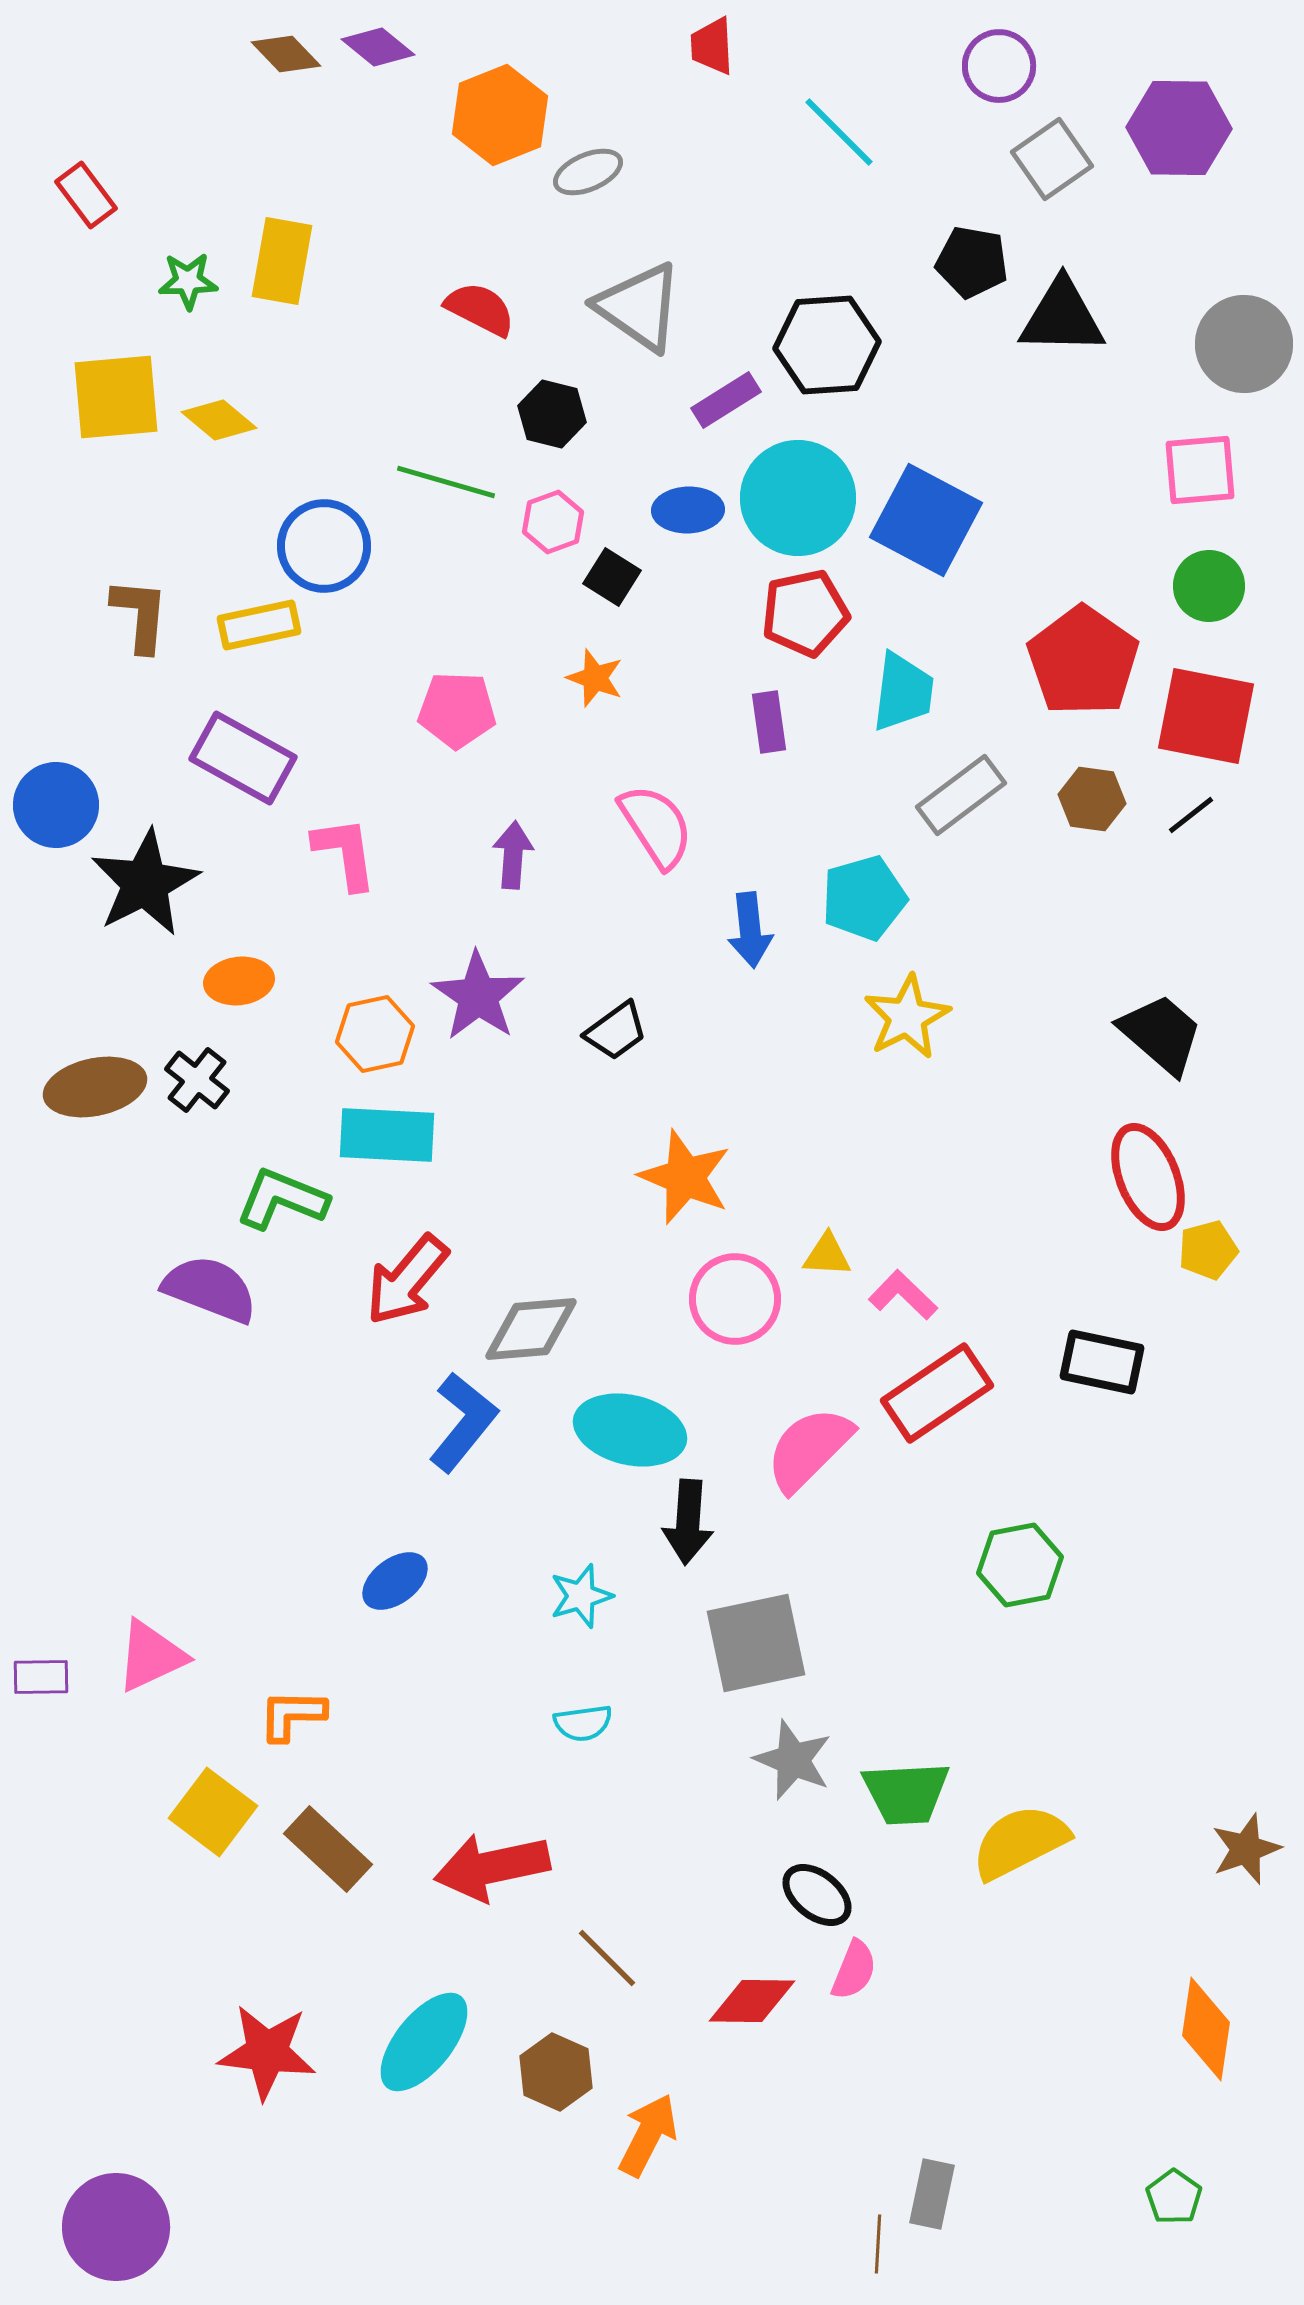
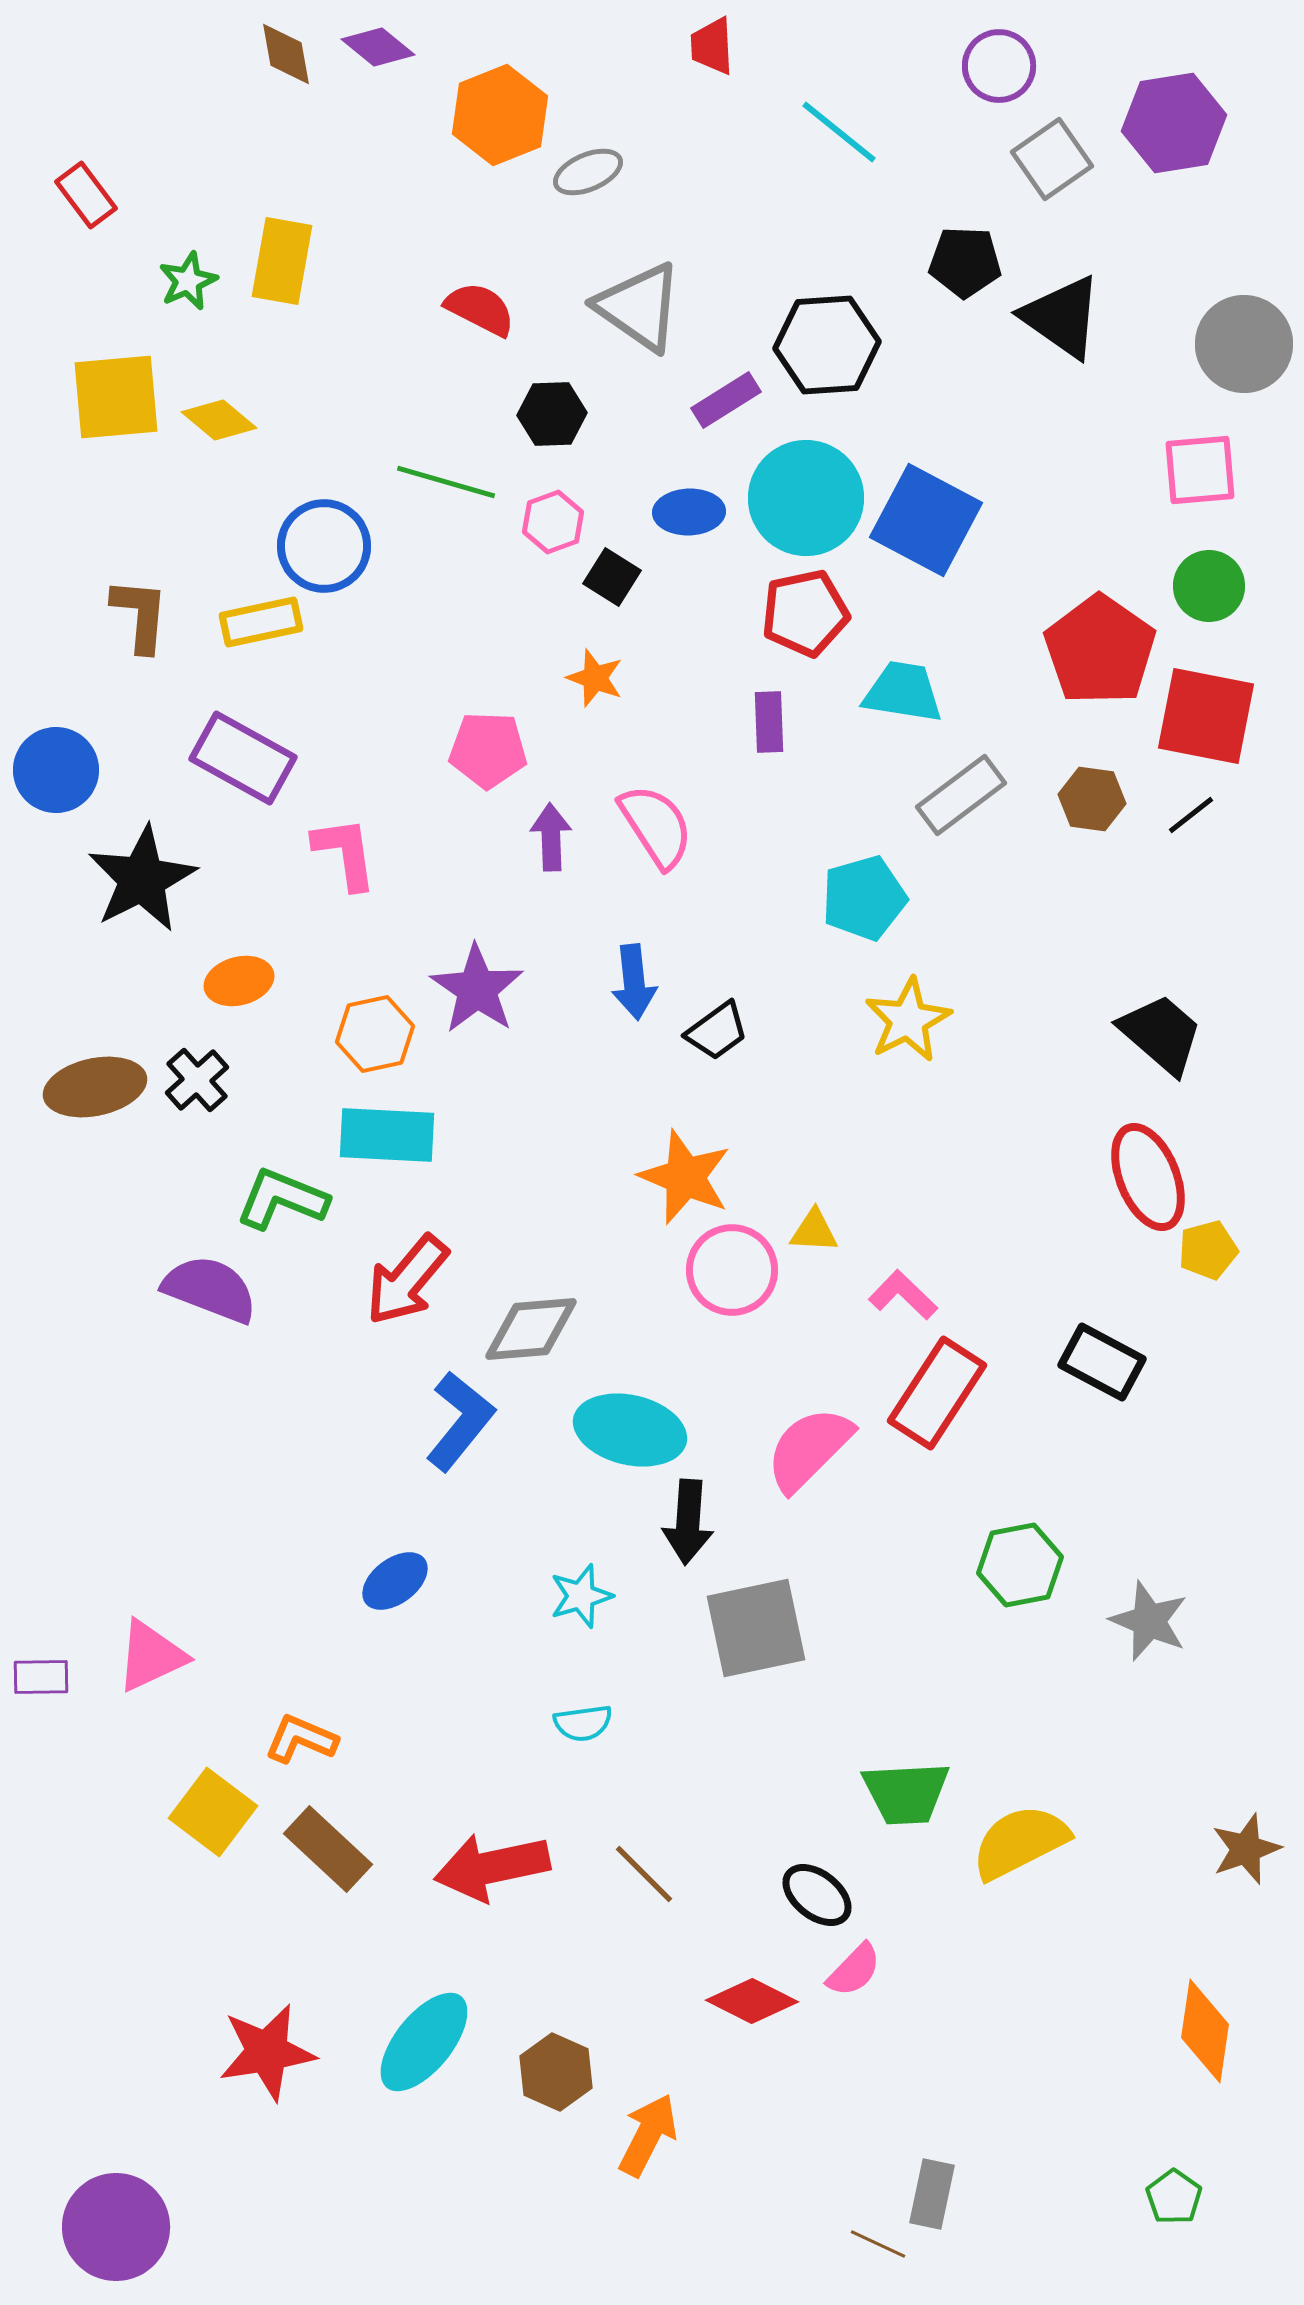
brown diamond at (286, 54): rotated 34 degrees clockwise
purple hexagon at (1179, 128): moved 5 px left, 5 px up; rotated 10 degrees counterclockwise
cyan line at (839, 132): rotated 6 degrees counterclockwise
black pentagon at (972, 262): moved 7 px left; rotated 8 degrees counterclockwise
green star at (188, 281): rotated 22 degrees counterclockwise
black triangle at (1062, 317): rotated 34 degrees clockwise
black hexagon at (552, 414): rotated 16 degrees counterclockwise
cyan circle at (798, 498): moved 8 px right
blue ellipse at (688, 510): moved 1 px right, 2 px down
yellow rectangle at (259, 625): moved 2 px right, 3 px up
red pentagon at (1083, 661): moved 17 px right, 11 px up
cyan trapezoid at (903, 692): rotated 88 degrees counterclockwise
pink pentagon at (457, 710): moved 31 px right, 40 px down
purple rectangle at (769, 722): rotated 6 degrees clockwise
blue circle at (56, 805): moved 35 px up
purple arrow at (513, 855): moved 38 px right, 18 px up; rotated 6 degrees counterclockwise
black star at (145, 883): moved 3 px left, 4 px up
blue arrow at (750, 930): moved 116 px left, 52 px down
orange ellipse at (239, 981): rotated 8 degrees counterclockwise
purple star at (478, 996): moved 1 px left, 7 px up
yellow star at (907, 1017): moved 1 px right, 3 px down
black trapezoid at (616, 1031): moved 101 px right
black cross at (197, 1080): rotated 10 degrees clockwise
yellow triangle at (827, 1255): moved 13 px left, 24 px up
pink circle at (735, 1299): moved 3 px left, 29 px up
black rectangle at (1102, 1362): rotated 16 degrees clockwise
red rectangle at (937, 1393): rotated 23 degrees counterclockwise
blue L-shape at (463, 1422): moved 3 px left, 1 px up
gray square at (756, 1643): moved 15 px up
orange L-shape at (292, 1715): moved 9 px right, 24 px down; rotated 22 degrees clockwise
gray star at (793, 1760): moved 356 px right, 139 px up
brown line at (607, 1958): moved 37 px right, 84 px up
pink semicircle at (854, 1970): rotated 22 degrees clockwise
red diamond at (752, 2001): rotated 26 degrees clockwise
orange diamond at (1206, 2029): moved 1 px left, 2 px down
red star at (267, 2052): rotated 16 degrees counterclockwise
brown line at (878, 2244): rotated 68 degrees counterclockwise
